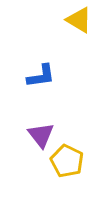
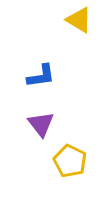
purple triangle: moved 11 px up
yellow pentagon: moved 3 px right
